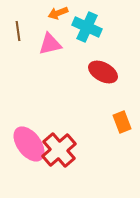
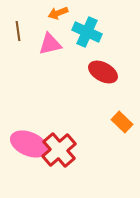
cyan cross: moved 5 px down
orange rectangle: rotated 25 degrees counterclockwise
pink ellipse: rotated 30 degrees counterclockwise
